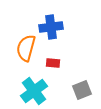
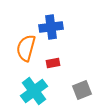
red rectangle: rotated 16 degrees counterclockwise
